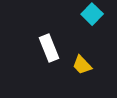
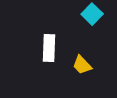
white rectangle: rotated 24 degrees clockwise
